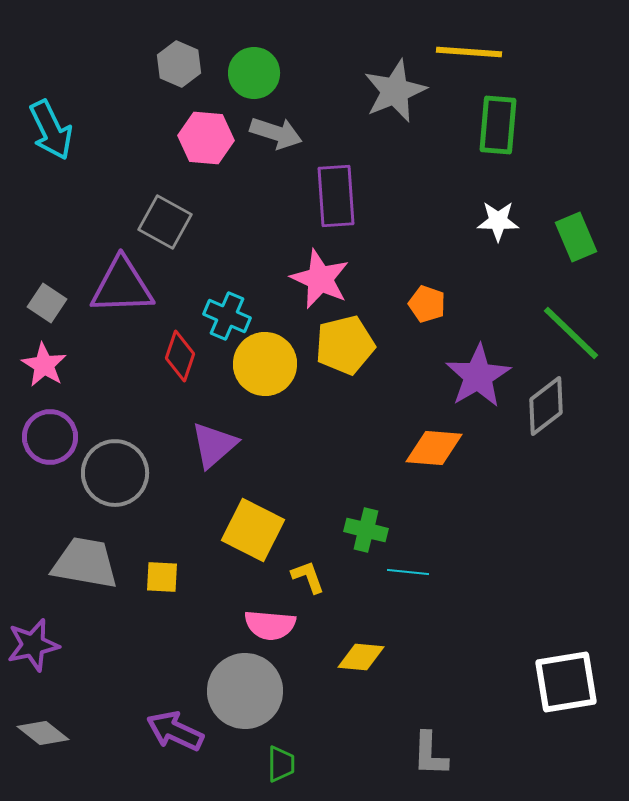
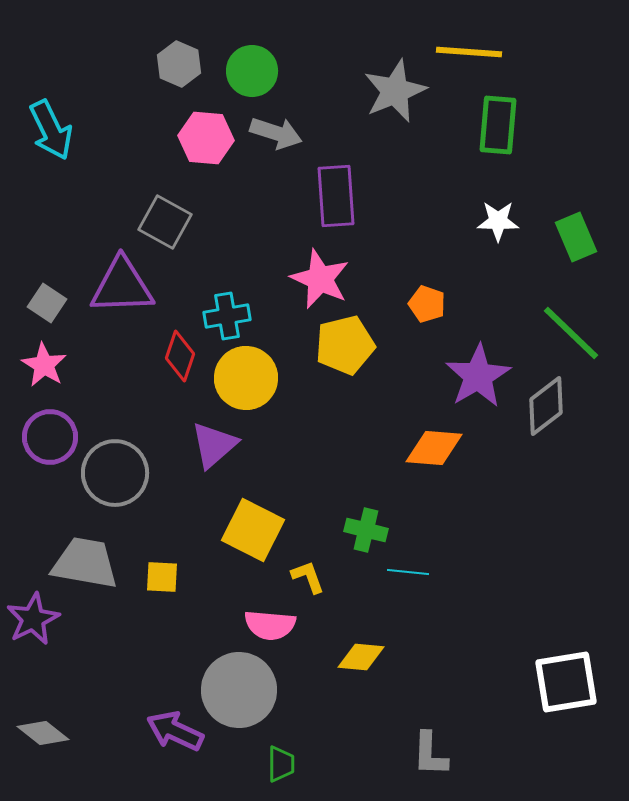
green circle at (254, 73): moved 2 px left, 2 px up
cyan cross at (227, 316): rotated 33 degrees counterclockwise
yellow circle at (265, 364): moved 19 px left, 14 px down
purple star at (33, 645): moved 26 px up; rotated 14 degrees counterclockwise
gray circle at (245, 691): moved 6 px left, 1 px up
